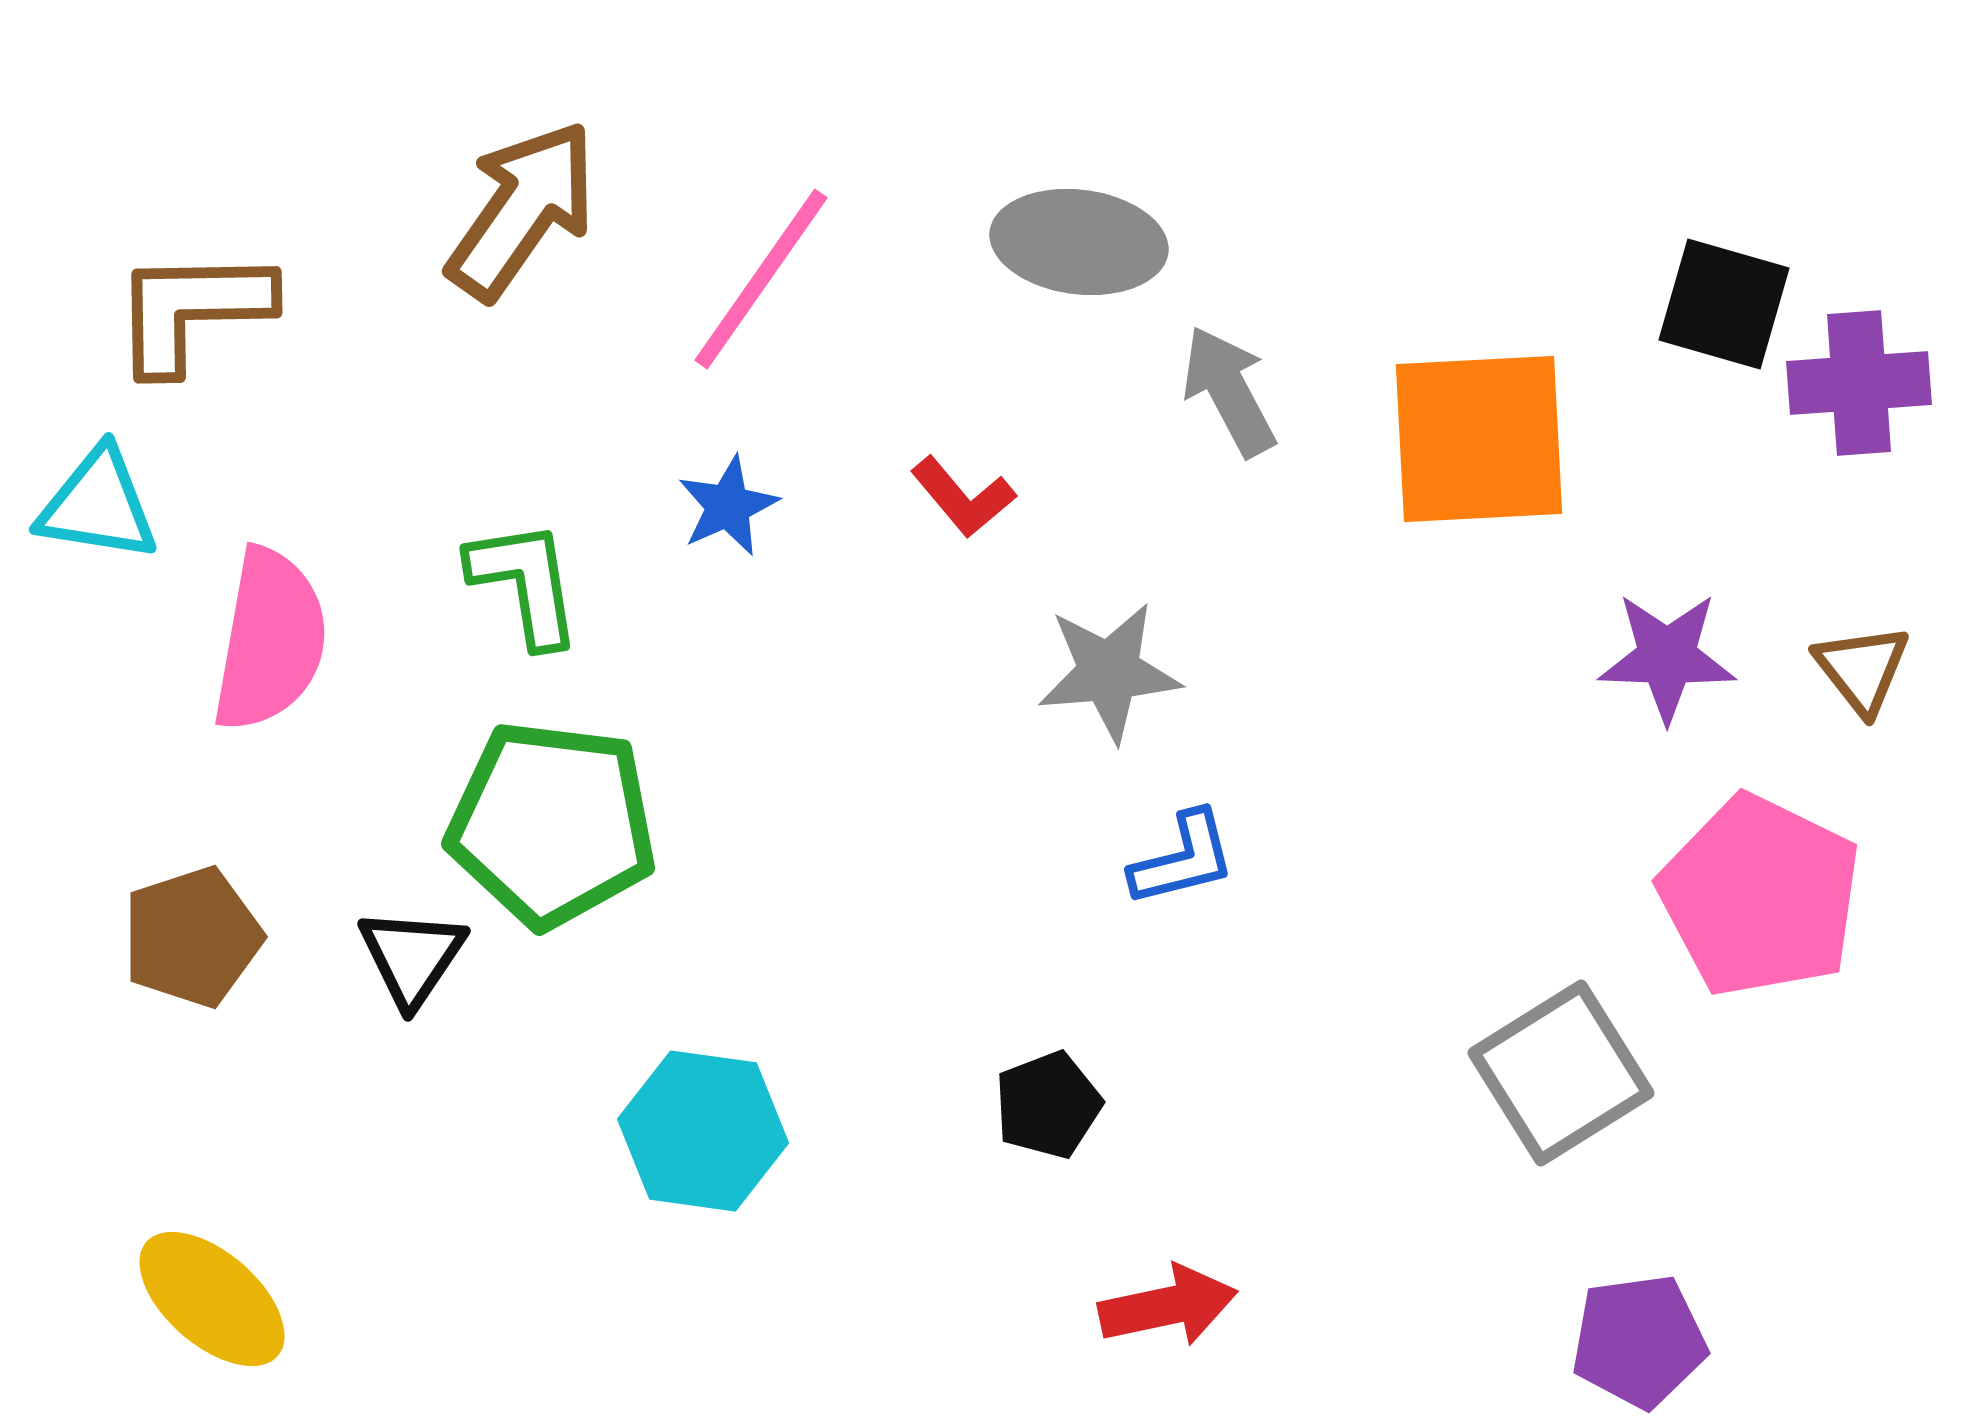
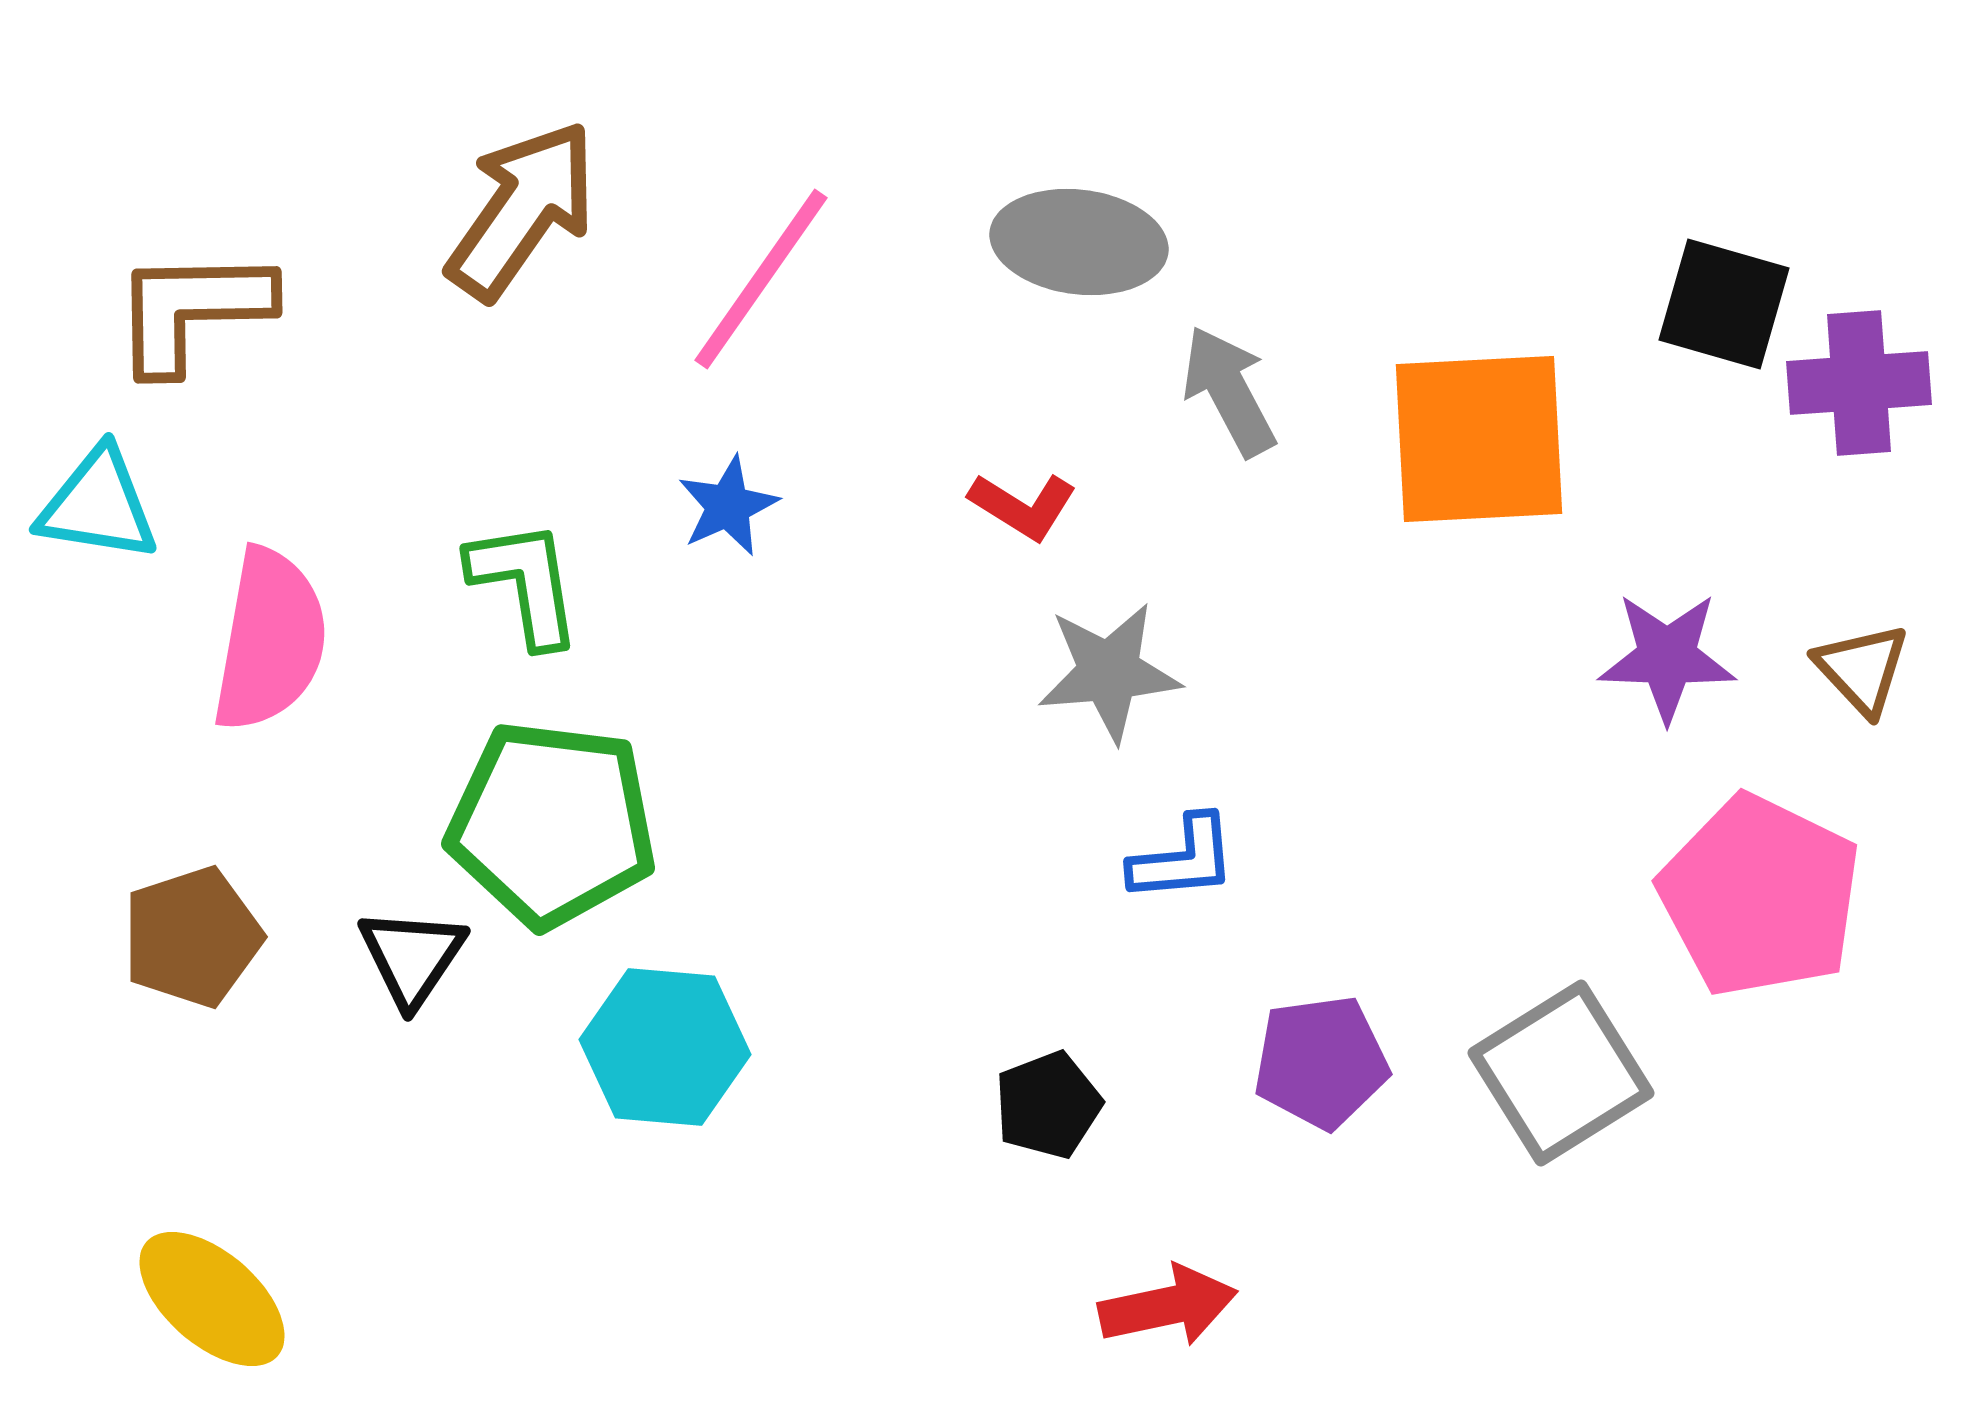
red L-shape: moved 60 px right, 9 px down; rotated 18 degrees counterclockwise
brown triangle: rotated 5 degrees counterclockwise
blue L-shape: rotated 9 degrees clockwise
cyan hexagon: moved 38 px left, 84 px up; rotated 3 degrees counterclockwise
purple pentagon: moved 318 px left, 279 px up
